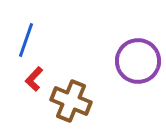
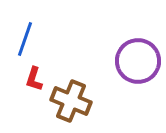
blue line: moved 1 px left, 1 px up
red L-shape: rotated 25 degrees counterclockwise
